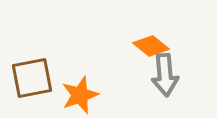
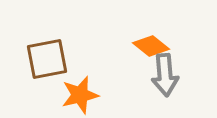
brown square: moved 15 px right, 19 px up
orange star: rotated 6 degrees clockwise
